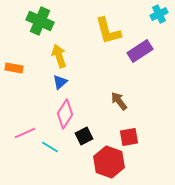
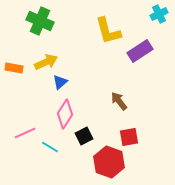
yellow arrow: moved 13 px left, 6 px down; rotated 85 degrees clockwise
